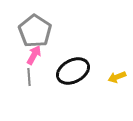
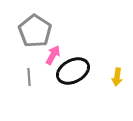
pink arrow: moved 19 px right
yellow arrow: rotated 60 degrees counterclockwise
